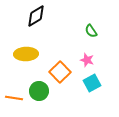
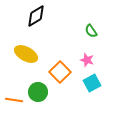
yellow ellipse: rotated 30 degrees clockwise
green circle: moved 1 px left, 1 px down
orange line: moved 2 px down
